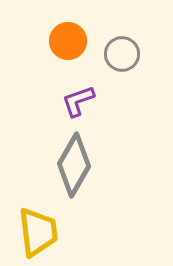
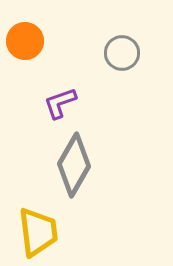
orange circle: moved 43 px left
gray circle: moved 1 px up
purple L-shape: moved 18 px left, 2 px down
